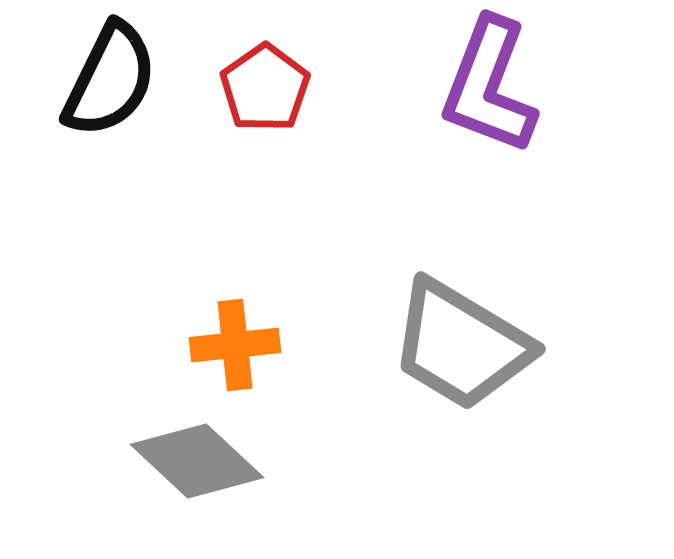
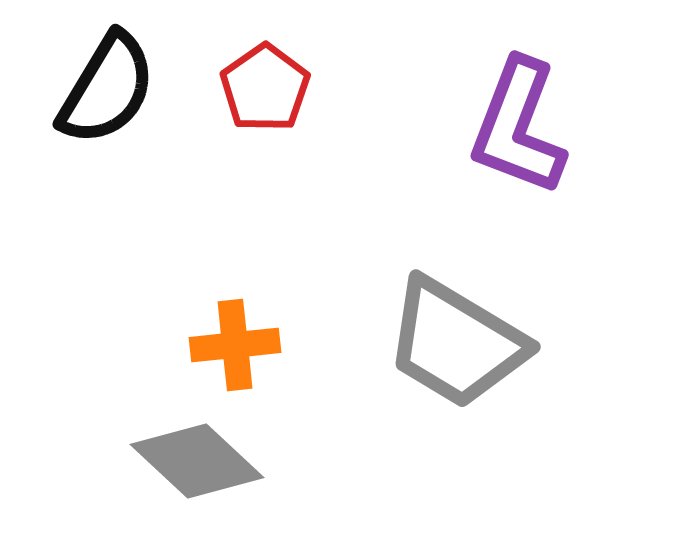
black semicircle: moved 3 px left, 9 px down; rotated 5 degrees clockwise
purple L-shape: moved 29 px right, 41 px down
gray trapezoid: moved 5 px left, 2 px up
